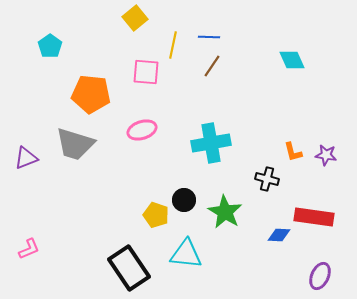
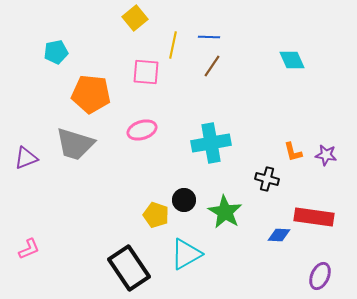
cyan pentagon: moved 6 px right, 6 px down; rotated 25 degrees clockwise
cyan triangle: rotated 36 degrees counterclockwise
